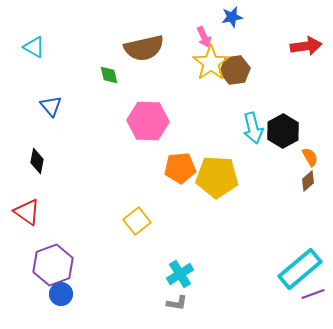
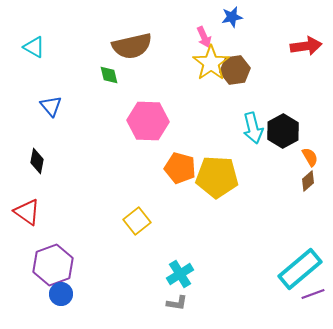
brown semicircle: moved 12 px left, 2 px up
orange pentagon: rotated 20 degrees clockwise
